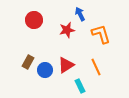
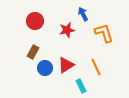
blue arrow: moved 3 px right
red circle: moved 1 px right, 1 px down
orange L-shape: moved 3 px right, 1 px up
brown rectangle: moved 5 px right, 10 px up
blue circle: moved 2 px up
cyan rectangle: moved 1 px right
